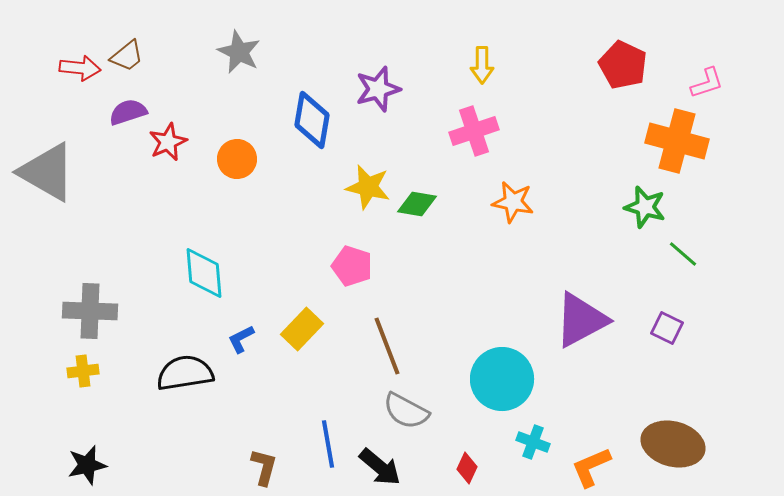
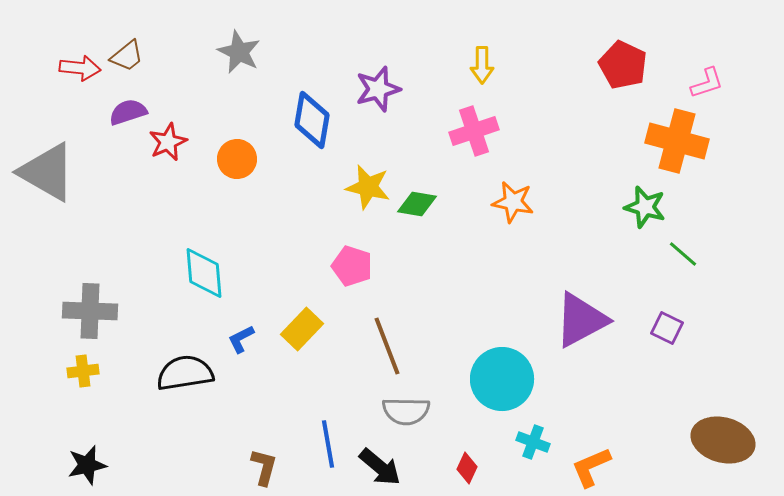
gray semicircle: rotated 27 degrees counterclockwise
brown ellipse: moved 50 px right, 4 px up
